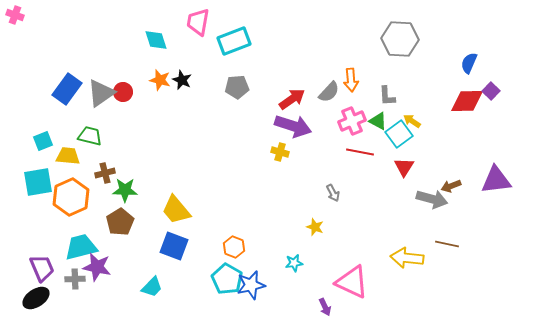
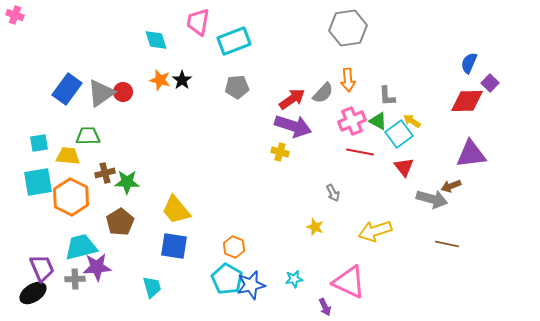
gray hexagon at (400, 39): moved 52 px left, 11 px up; rotated 12 degrees counterclockwise
black star at (182, 80): rotated 12 degrees clockwise
orange arrow at (351, 80): moved 3 px left
purple square at (491, 91): moved 1 px left, 8 px up
gray semicircle at (329, 92): moved 6 px left, 1 px down
green trapezoid at (90, 136): moved 2 px left; rotated 15 degrees counterclockwise
cyan square at (43, 141): moved 4 px left, 2 px down; rotated 12 degrees clockwise
red triangle at (404, 167): rotated 10 degrees counterclockwise
purple triangle at (496, 180): moved 25 px left, 26 px up
green star at (125, 190): moved 2 px right, 8 px up
orange hexagon at (71, 197): rotated 9 degrees counterclockwise
blue square at (174, 246): rotated 12 degrees counterclockwise
yellow arrow at (407, 258): moved 32 px left, 27 px up; rotated 24 degrees counterclockwise
cyan star at (294, 263): moved 16 px down
purple star at (97, 267): rotated 16 degrees counterclockwise
pink triangle at (352, 282): moved 3 px left
cyan trapezoid at (152, 287): rotated 60 degrees counterclockwise
black ellipse at (36, 298): moved 3 px left, 5 px up
